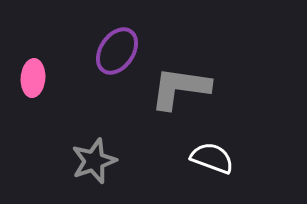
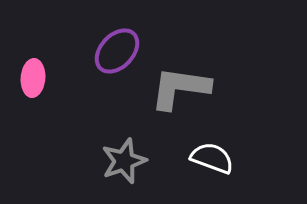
purple ellipse: rotated 9 degrees clockwise
gray star: moved 30 px right
